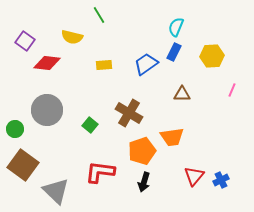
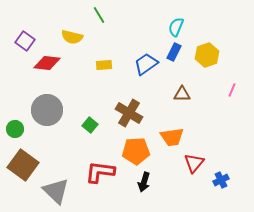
yellow hexagon: moved 5 px left, 1 px up; rotated 15 degrees counterclockwise
orange pentagon: moved 6 px left; rotated 16 degrees clockwise
red triangle: moved 13 px up
